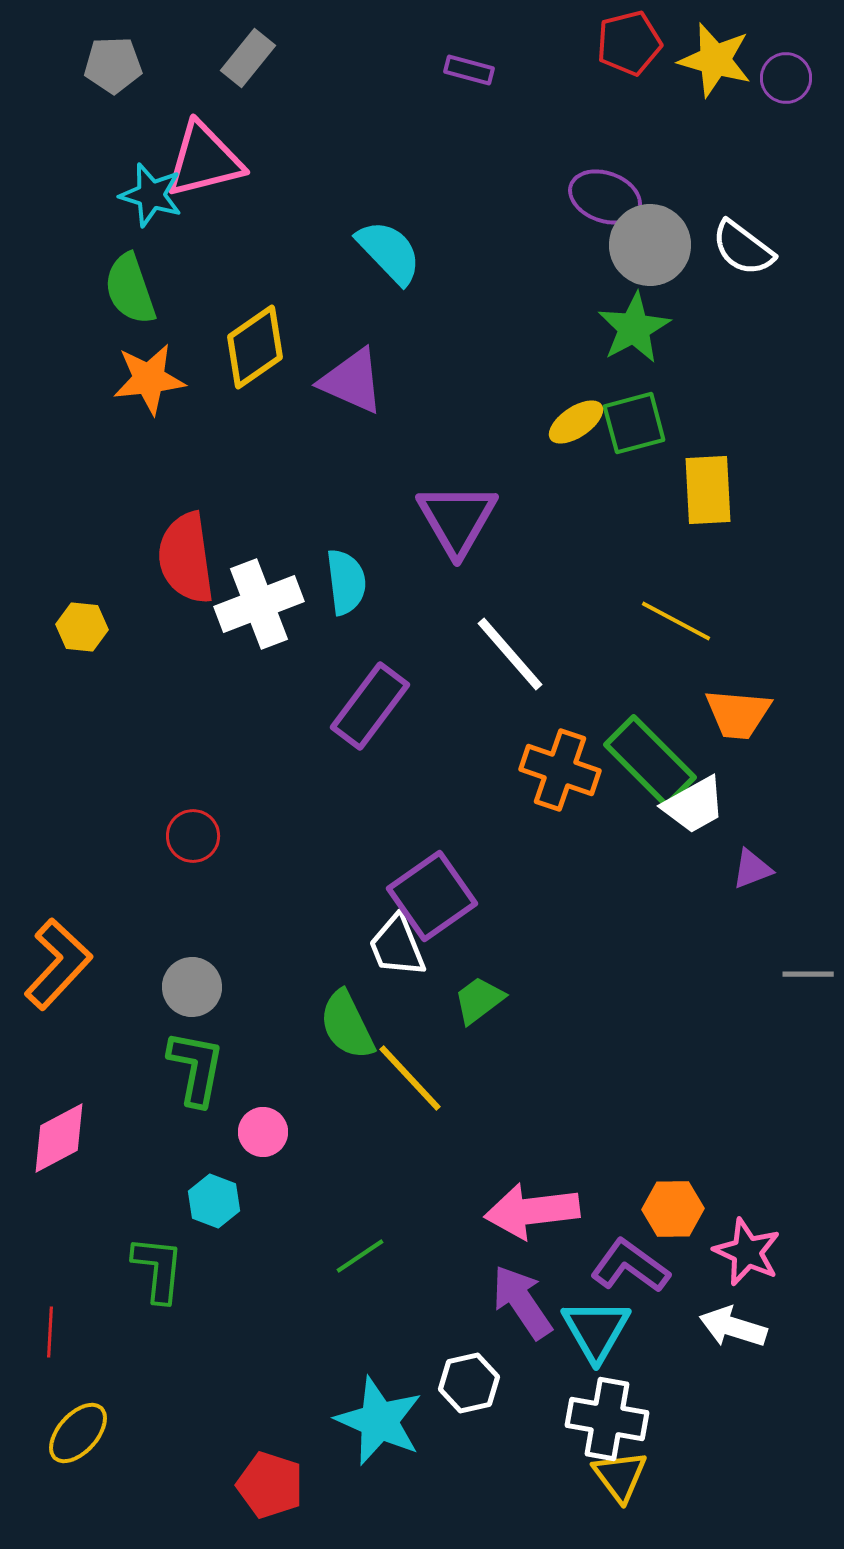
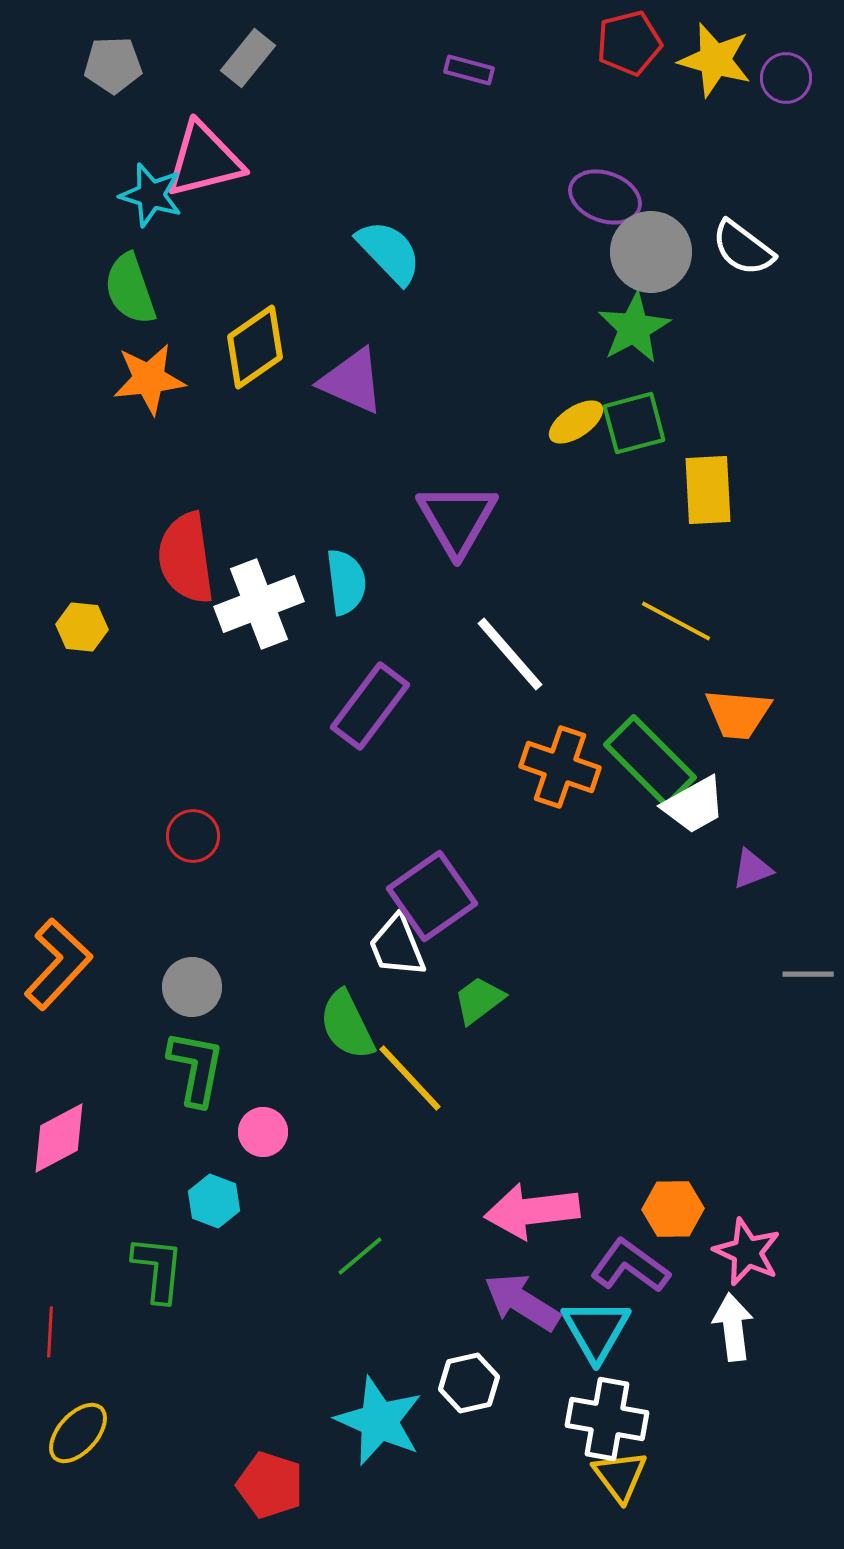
gray circle at (650, 245): moved 1 px right, 7 px down
orange cross at (560, 770): moved 3 px up
green line at (360, 1256): rotated 6 degrees counterclockwise
purple arrow at (522, 1302): rotated 24 degrees counterclockwise
white arrow at (733, 1327): rotated 66 degrees clockwise
